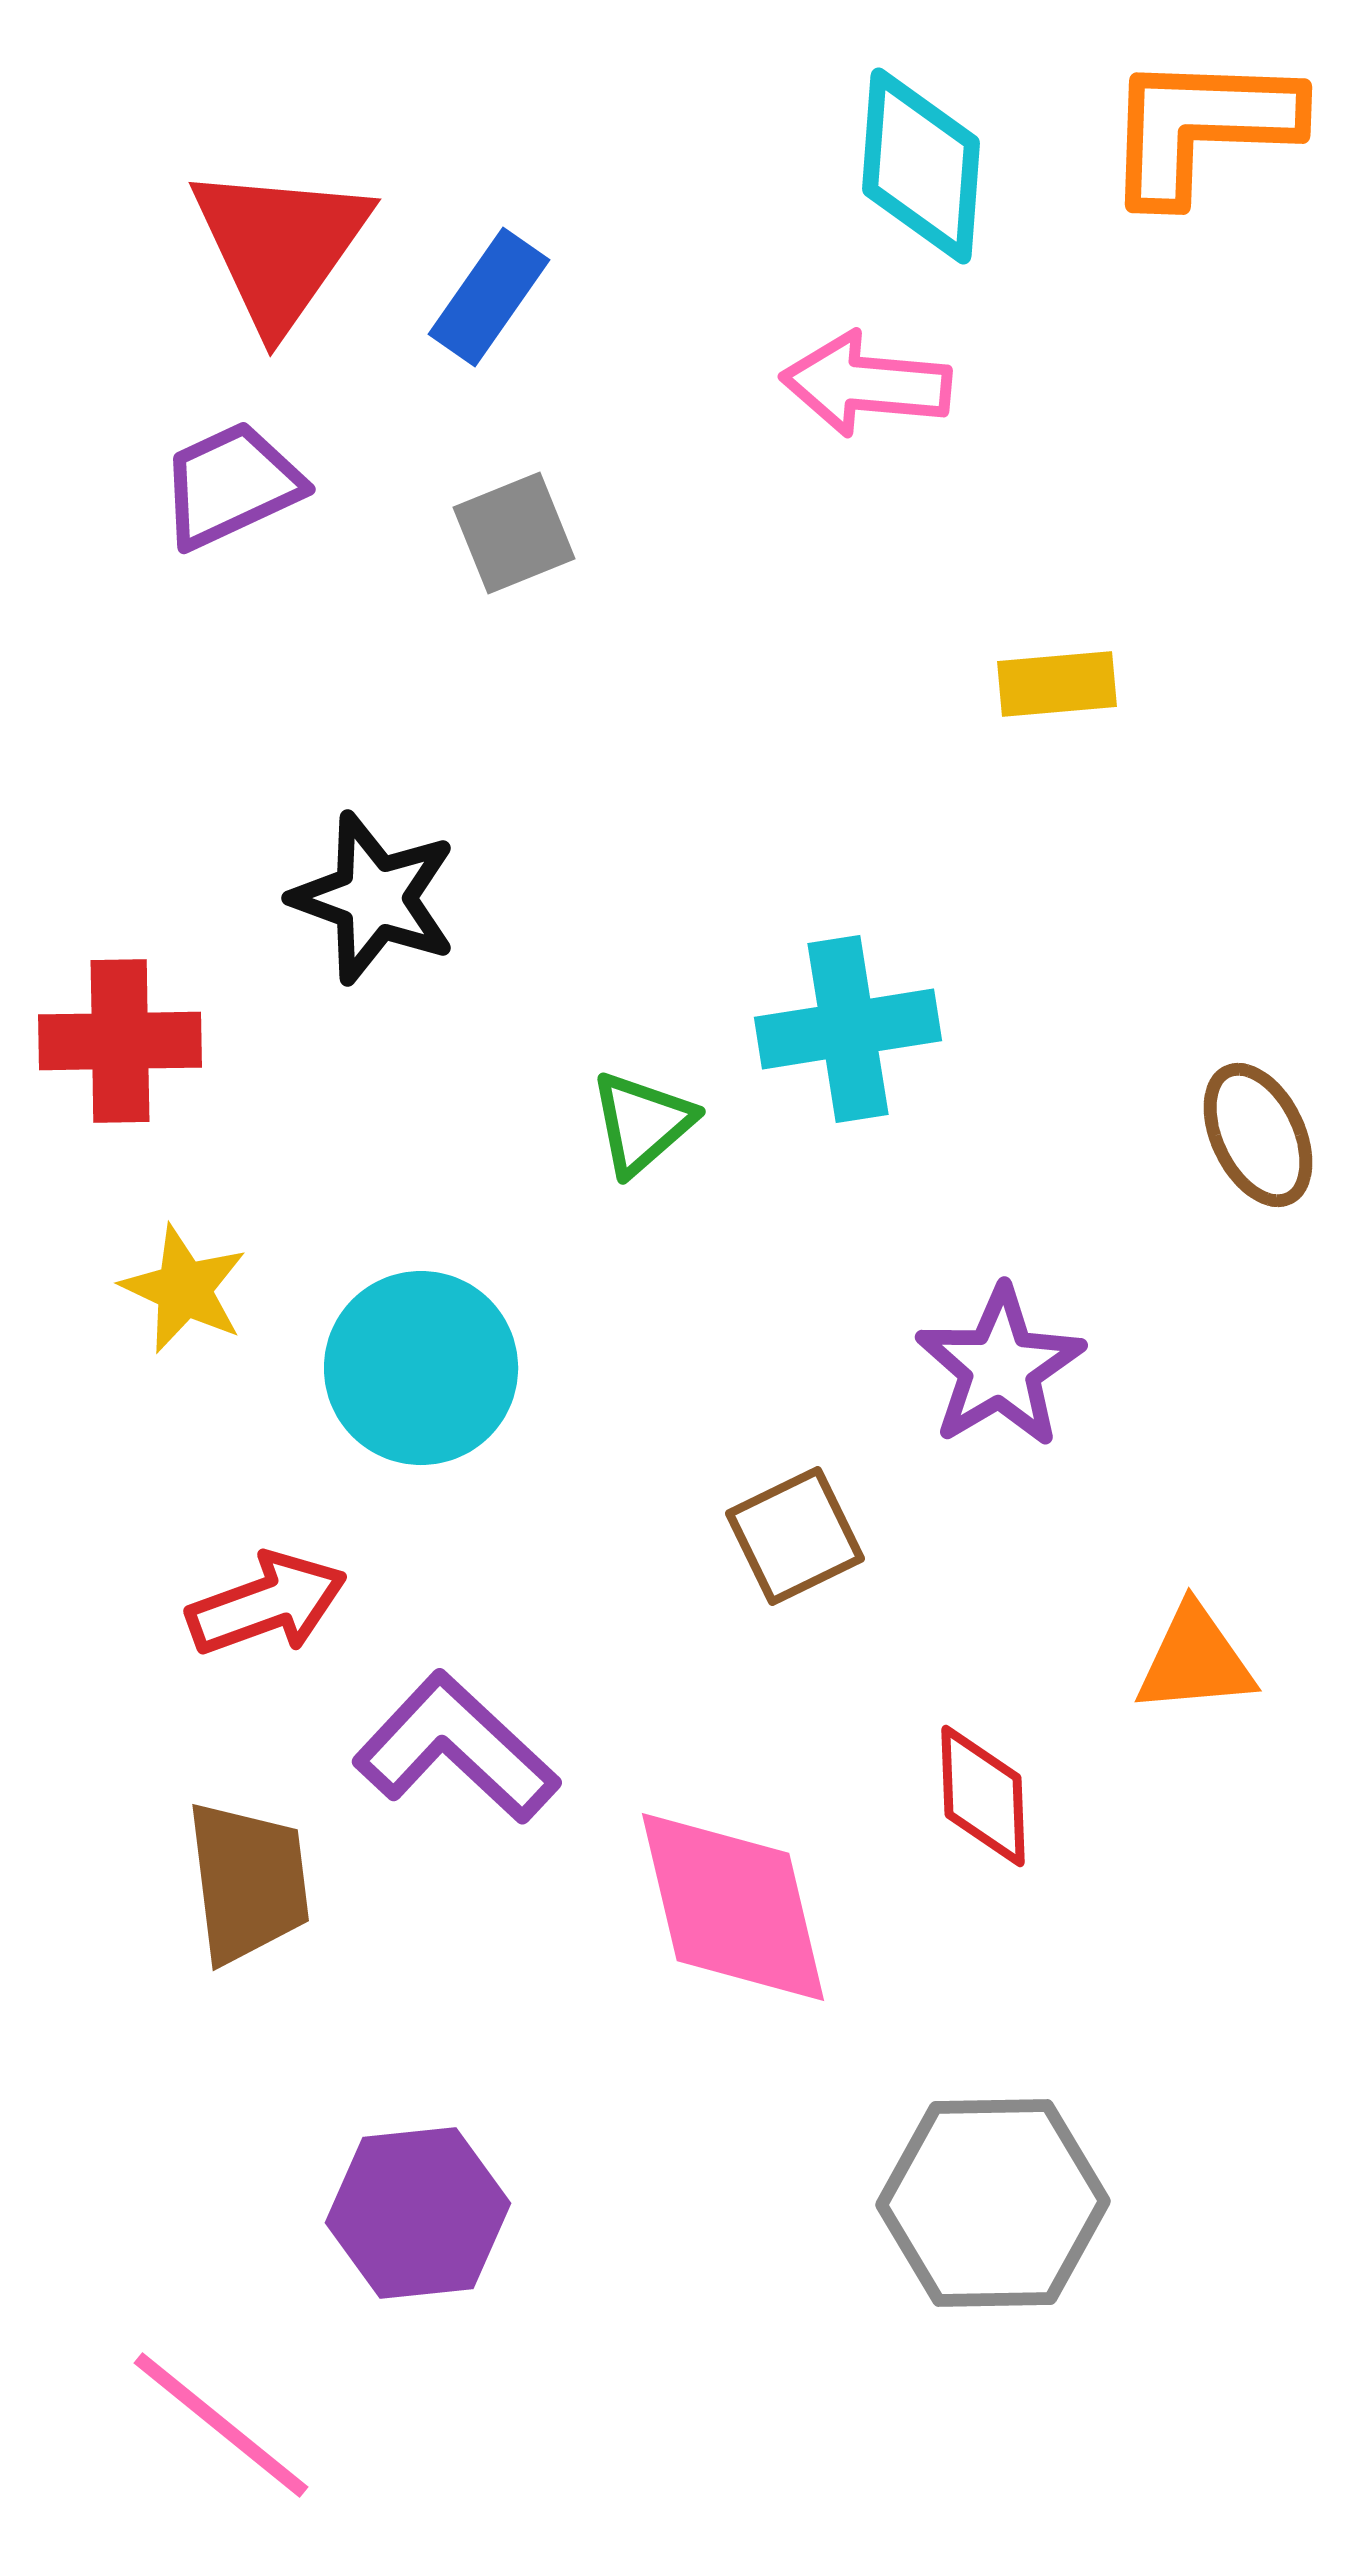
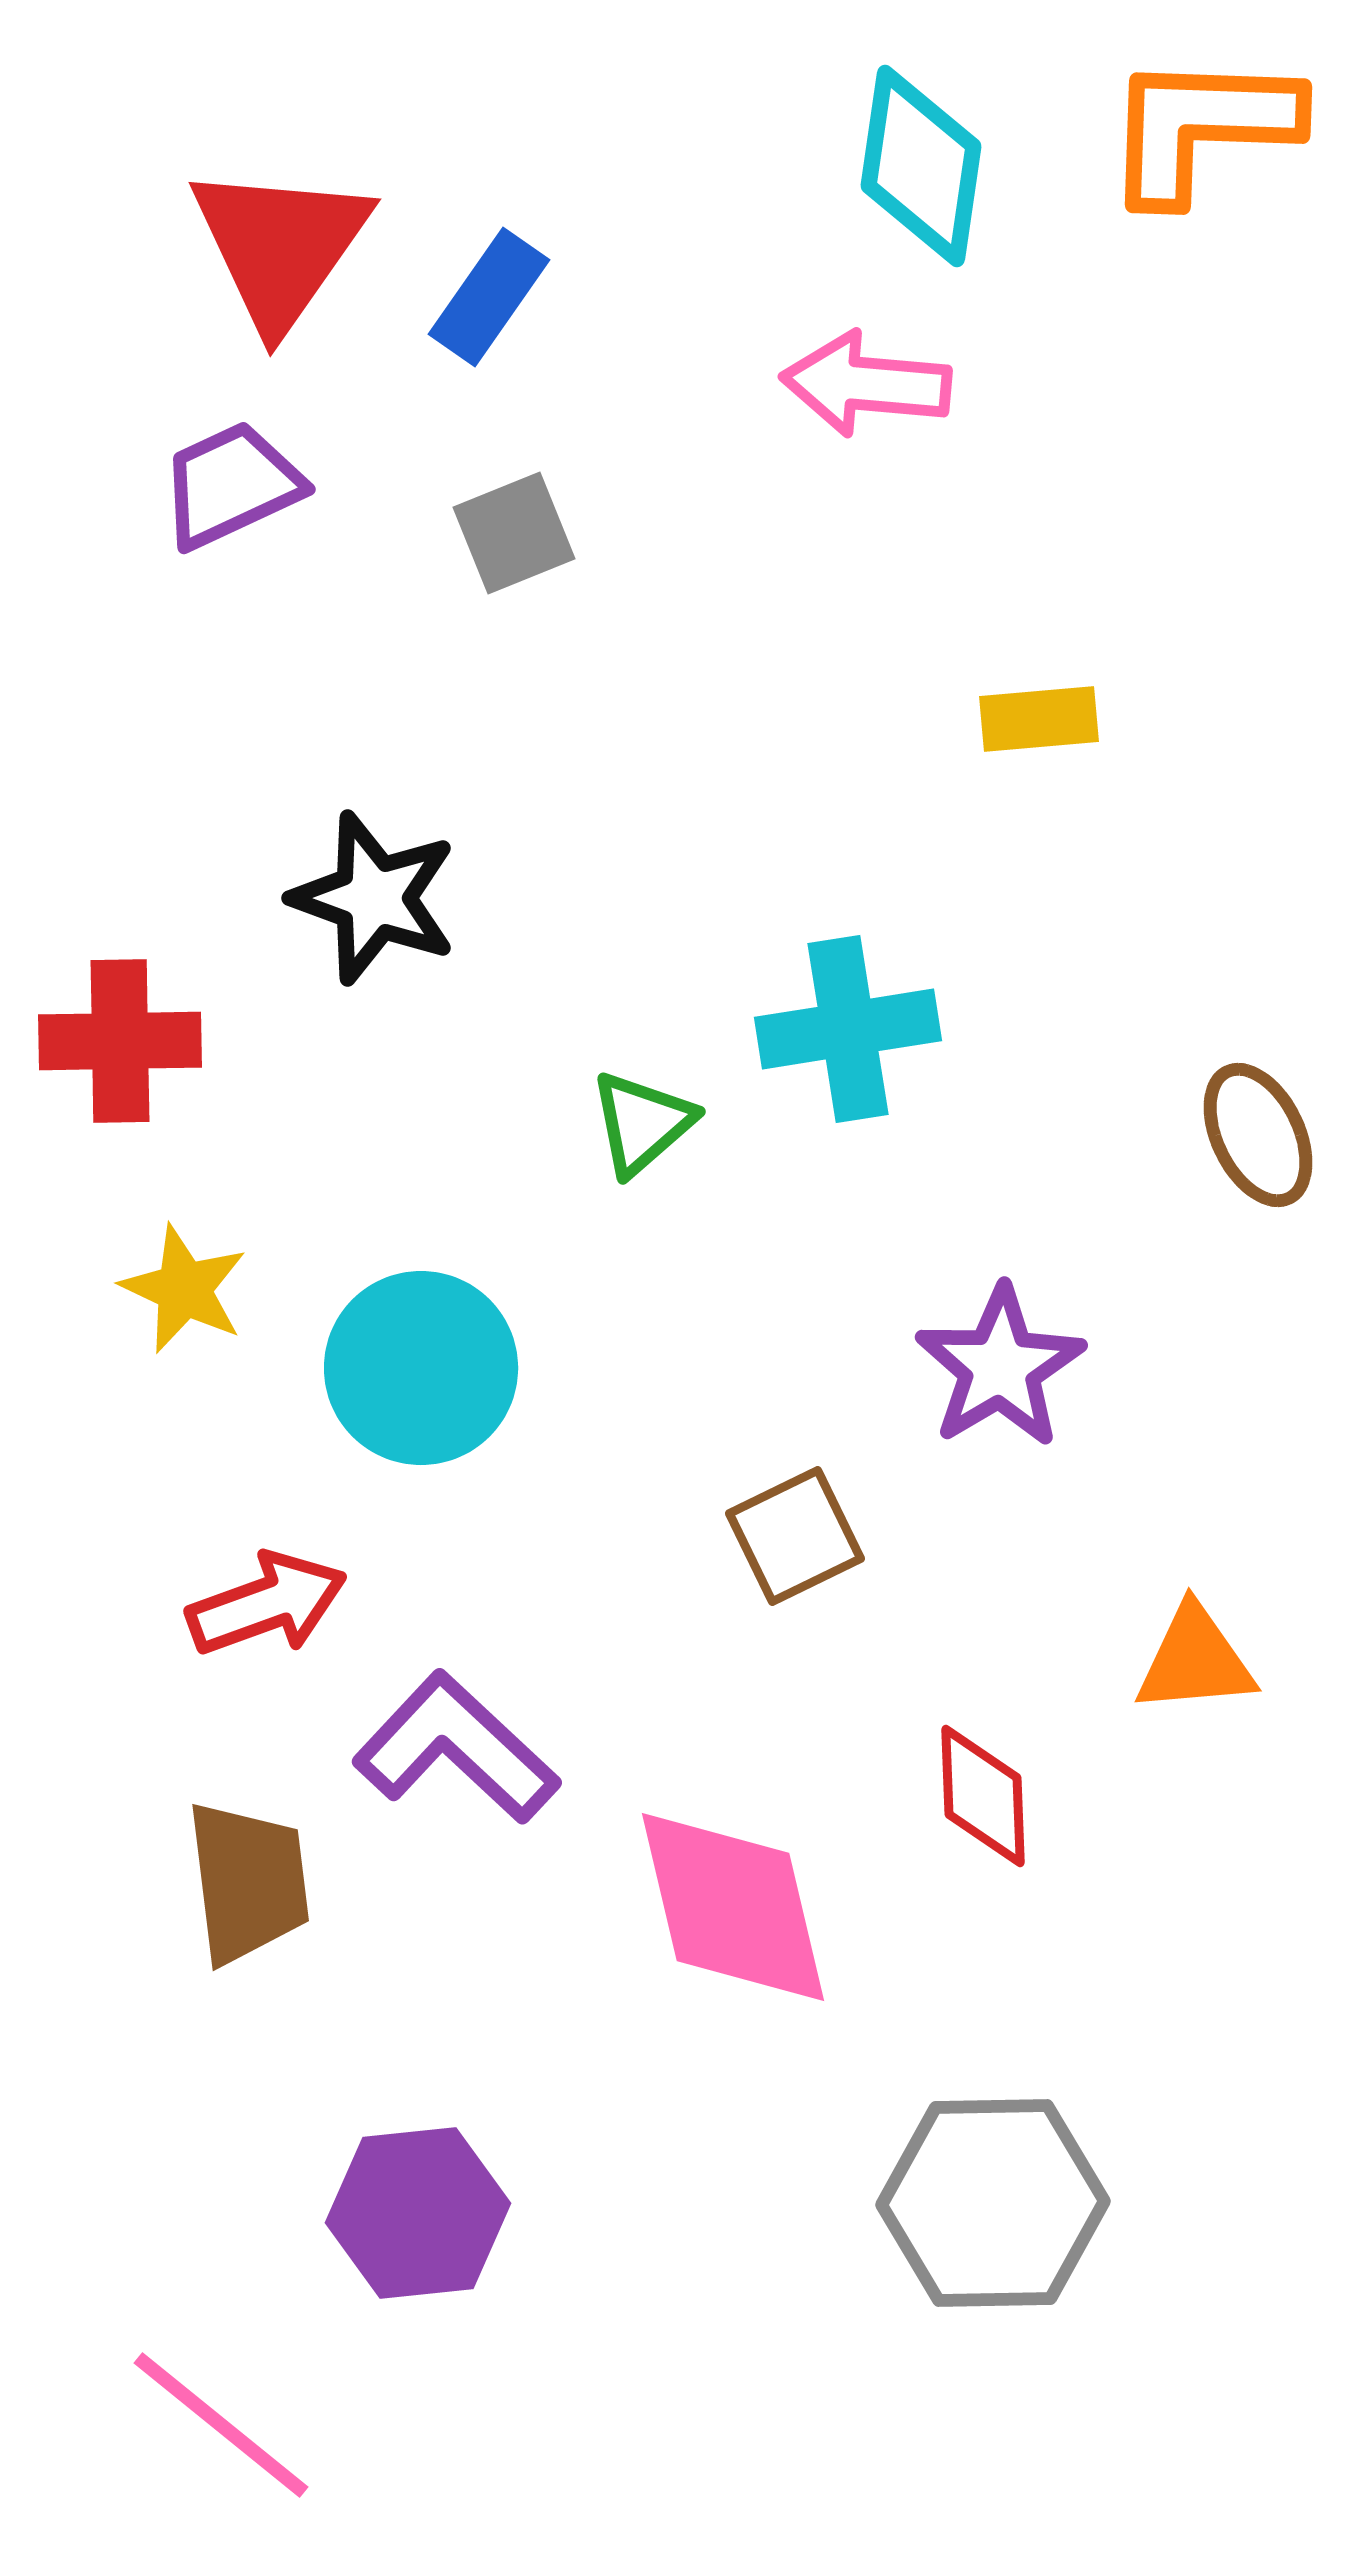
cyan diamond: rotated 4 degrees clockwise
yellow rectangle: moved 18 px left, 35 px down
